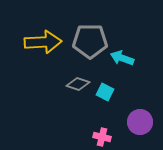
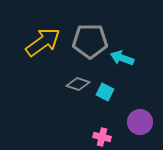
yellow arrow: rotated 33 degrees counterclockwise
